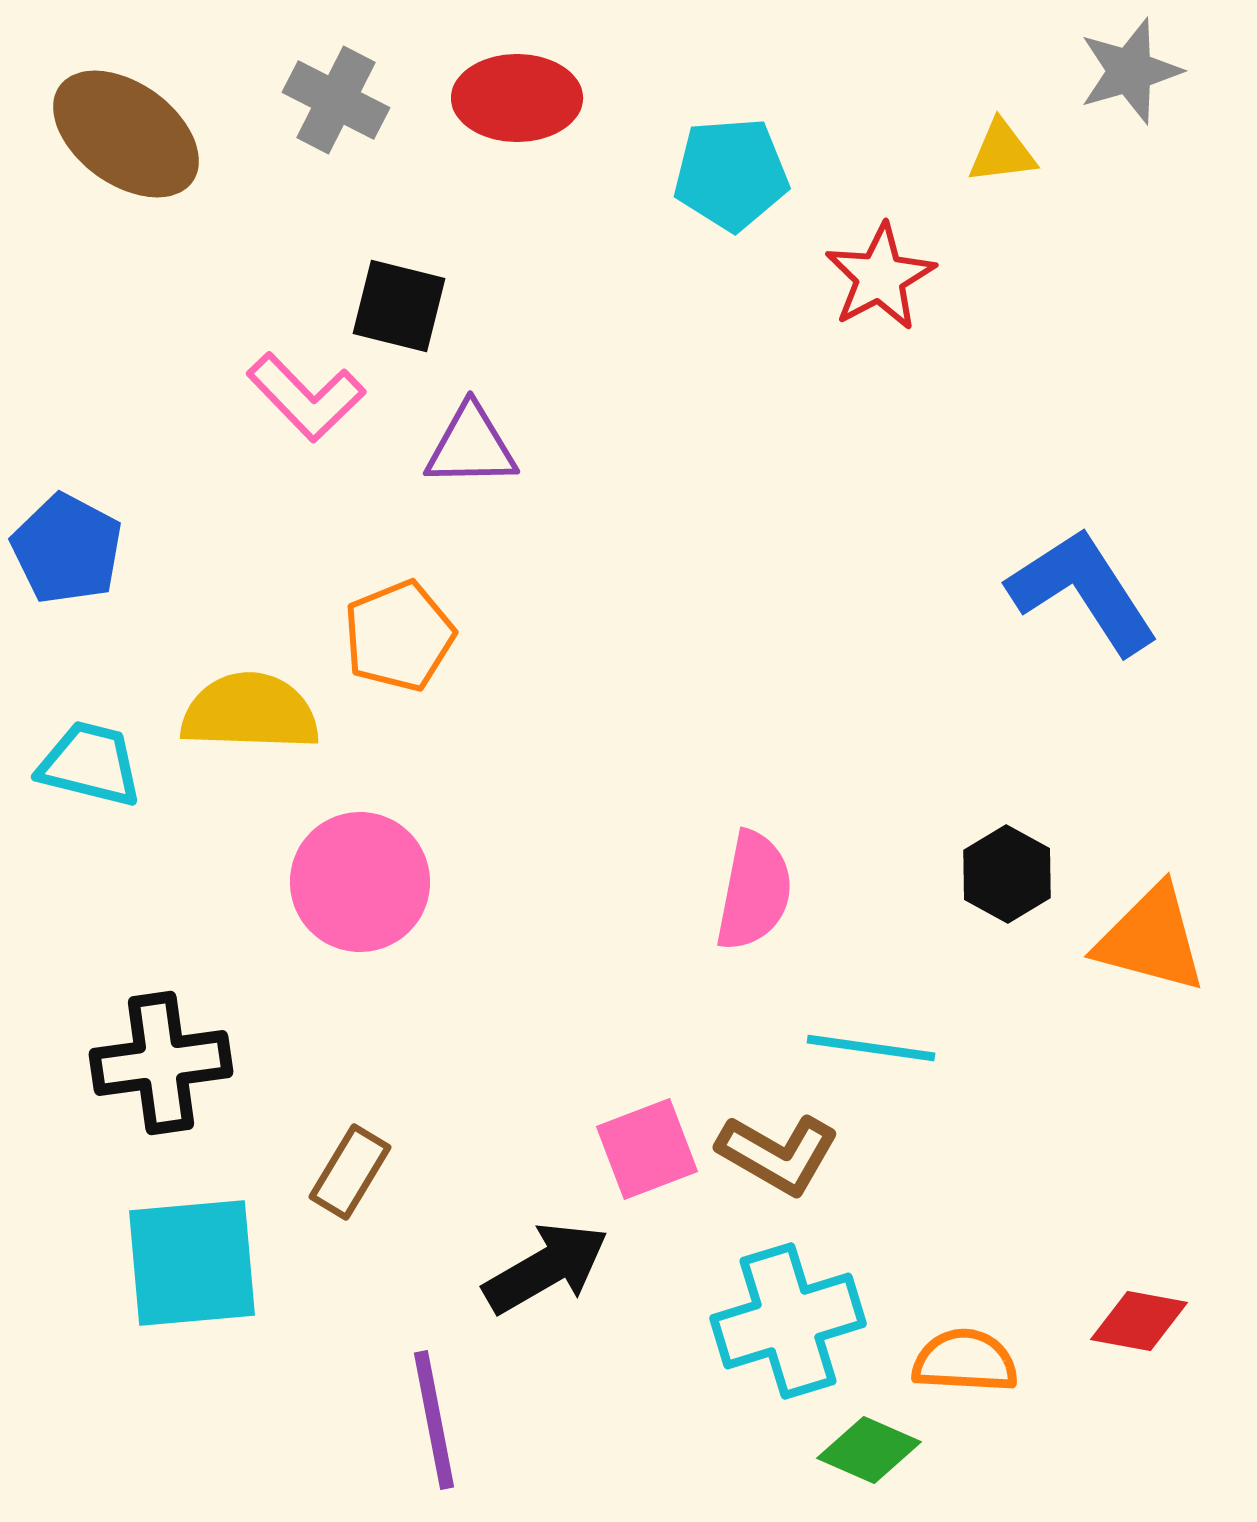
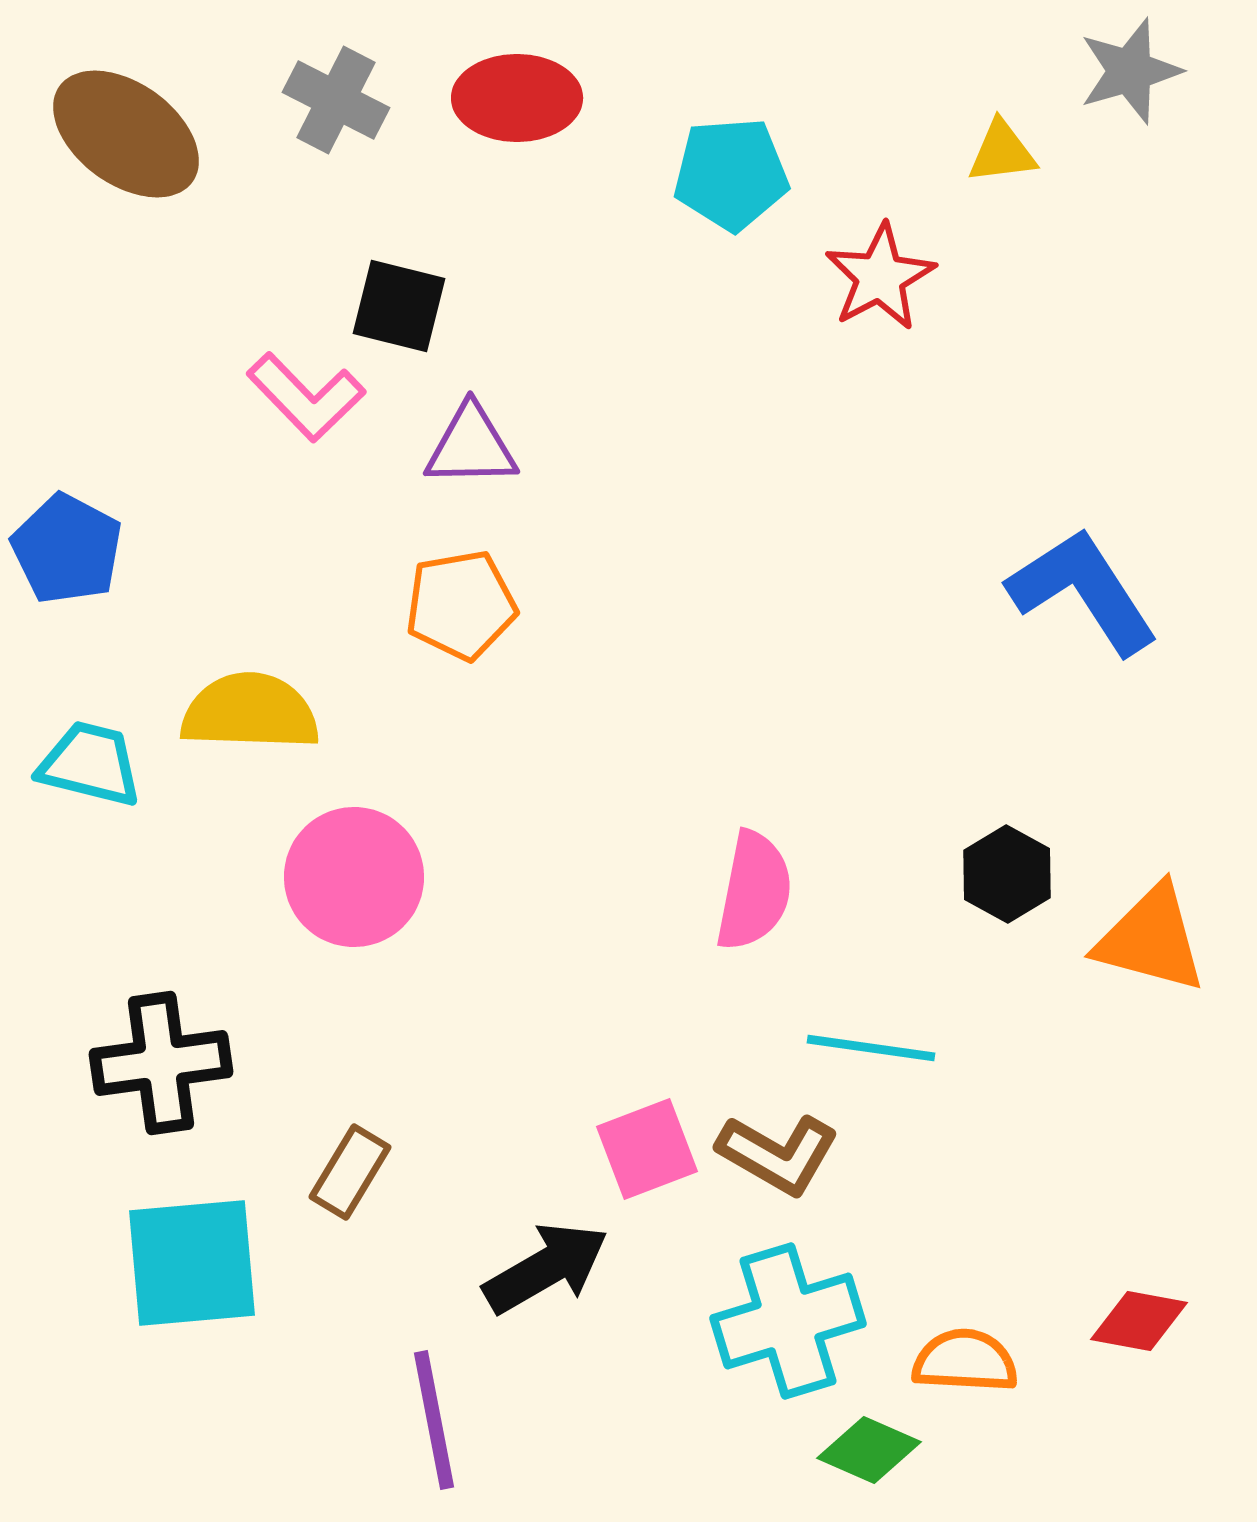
orange pentagon: moved 62 px right, 31 px up; rotated 12 degrees clockwise
pink circle: moved 6 px left, 5 px up
